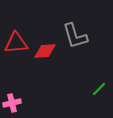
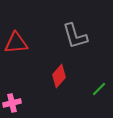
red diamond: moved 14 px right, 25 px down; rotated 45 degrees counterclockwise
